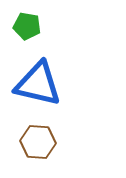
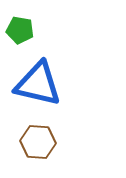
green pentagon: moved 7 px left, 4 px down
